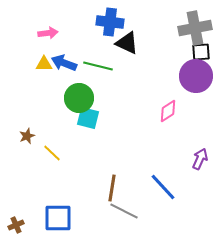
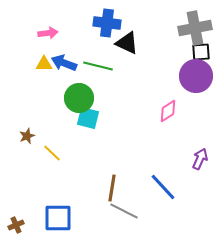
blue cross: moved 3 px left, 1 px down
